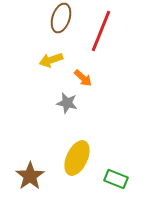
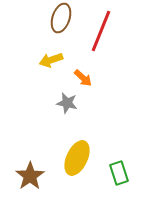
green rectangle: moved 3 px right, 6 px up; rotated 50 degrees clockwise
